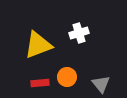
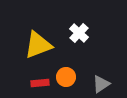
white cross: rotated 30 degrees counterclockwise
orange circle: moved 1 px left
gray triangle: rotated 36 degrees clockwise
